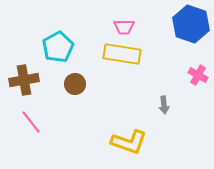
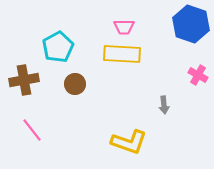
yellow rectangle: rotated 6 degrees counterclockwise
pink line: moved 1 px right, 8 px down
